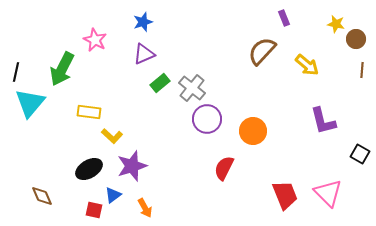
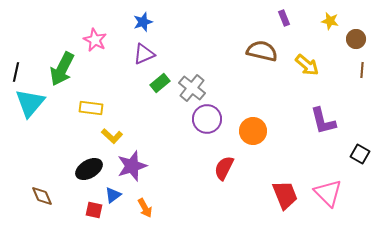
yellow star: moved 6 px left, 3 px up
brown semicircle: rotated 60 degrees clockwise
yellow rectangle: moved 2 px right, 4 px up
